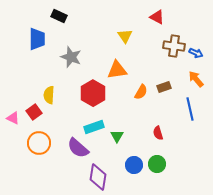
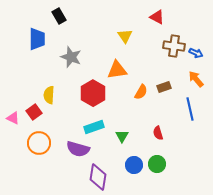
black rectangle: rotated 35 degrees clockwise
green triangle: moved 5 px right
purple semicircle: moved 1 px down; rotated 25 degrees counterclockwise
